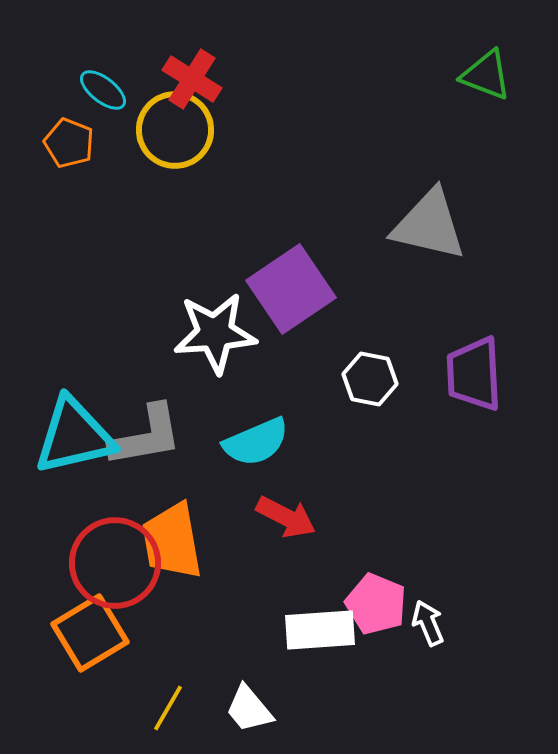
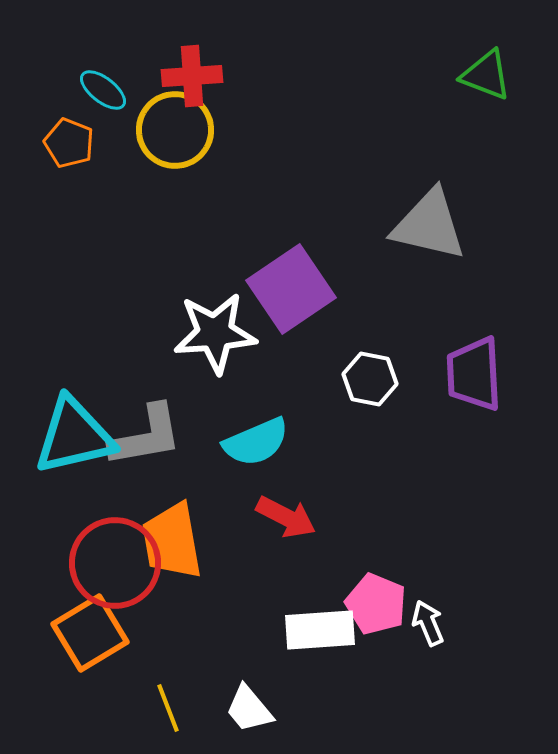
red cross: moved 3 px up; rotated 36 degrees counterclockwise
yellow line: rotated 51 degrees counterclockwise
